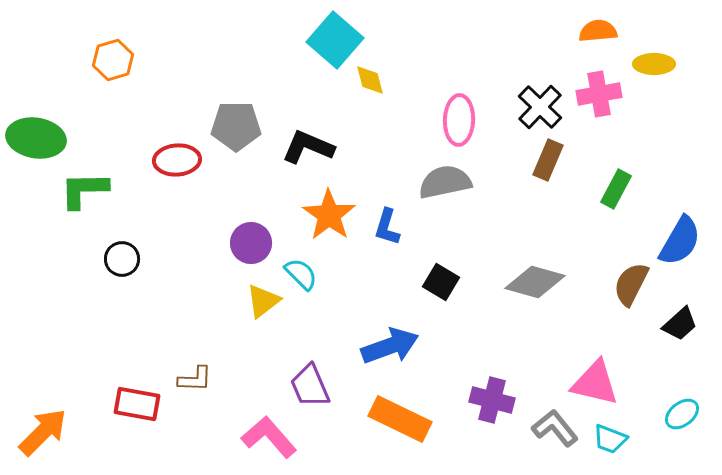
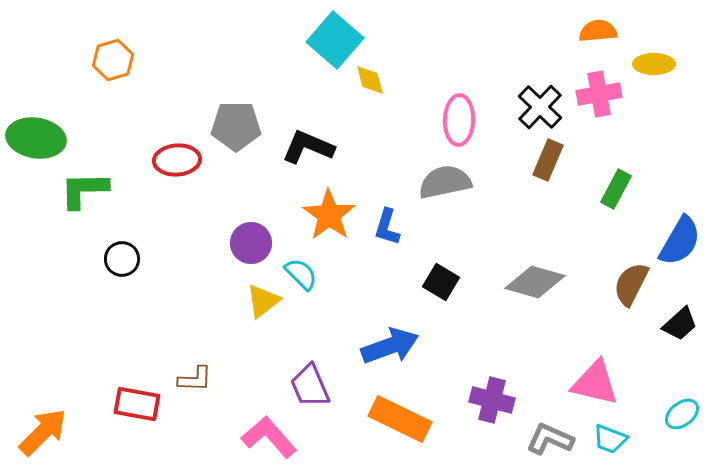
gray L-shape: moved 5 px left, 11 px down; rotated 27 degrees counterclockwise
